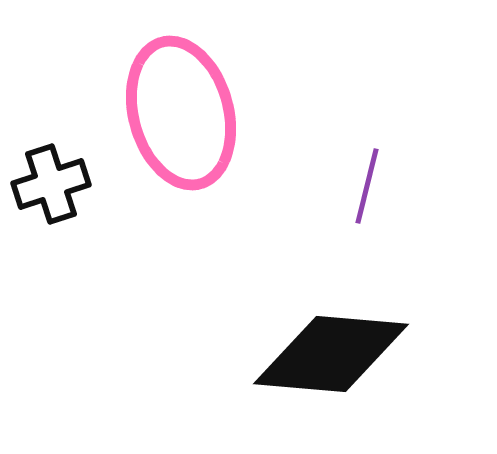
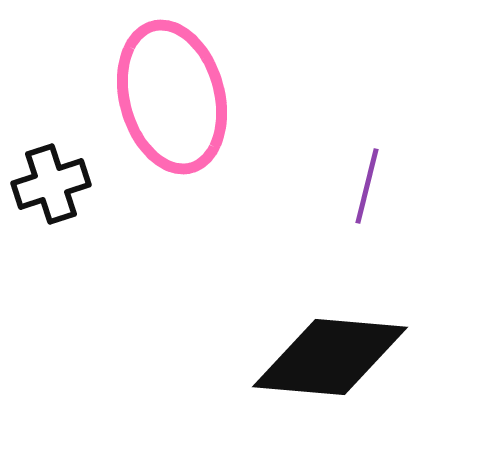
pink ellipse: moved 9 px left, 16 px up
black diamond: moved 1 px left, 3 px down
